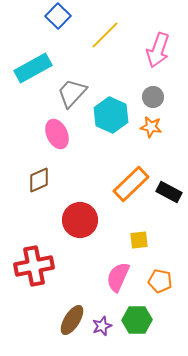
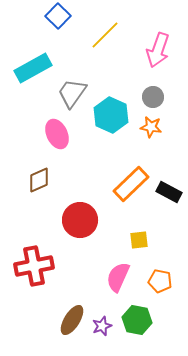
gray trapezoid: rotated 8 degrees counterclockwise
green hexagon: rotated 12 degrees clockwise
